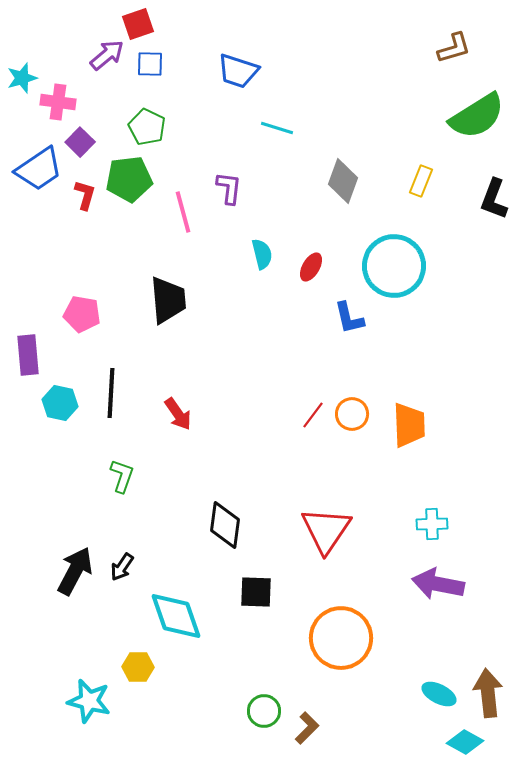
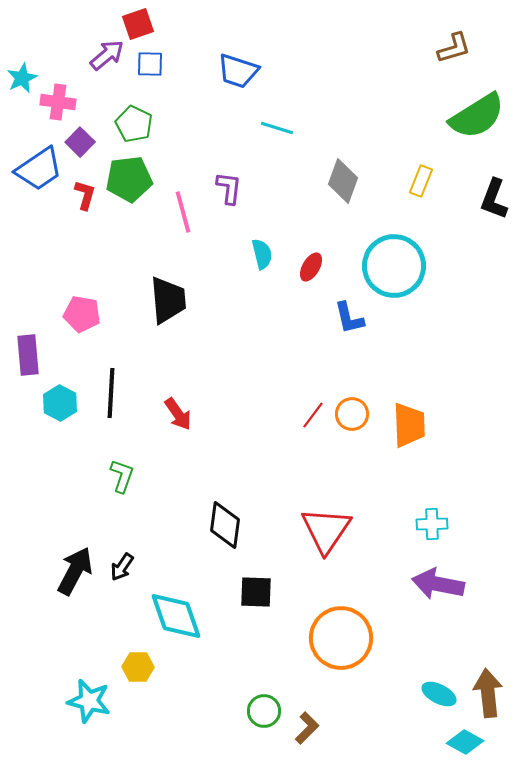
cyan star at (22, 78): rotated 8 degrees counterclockwise
green pentagon at (147, 127): moved 13 px left, 3 px up
cyan hexagon at (60, 403): rotated 16 degrees clockwise
